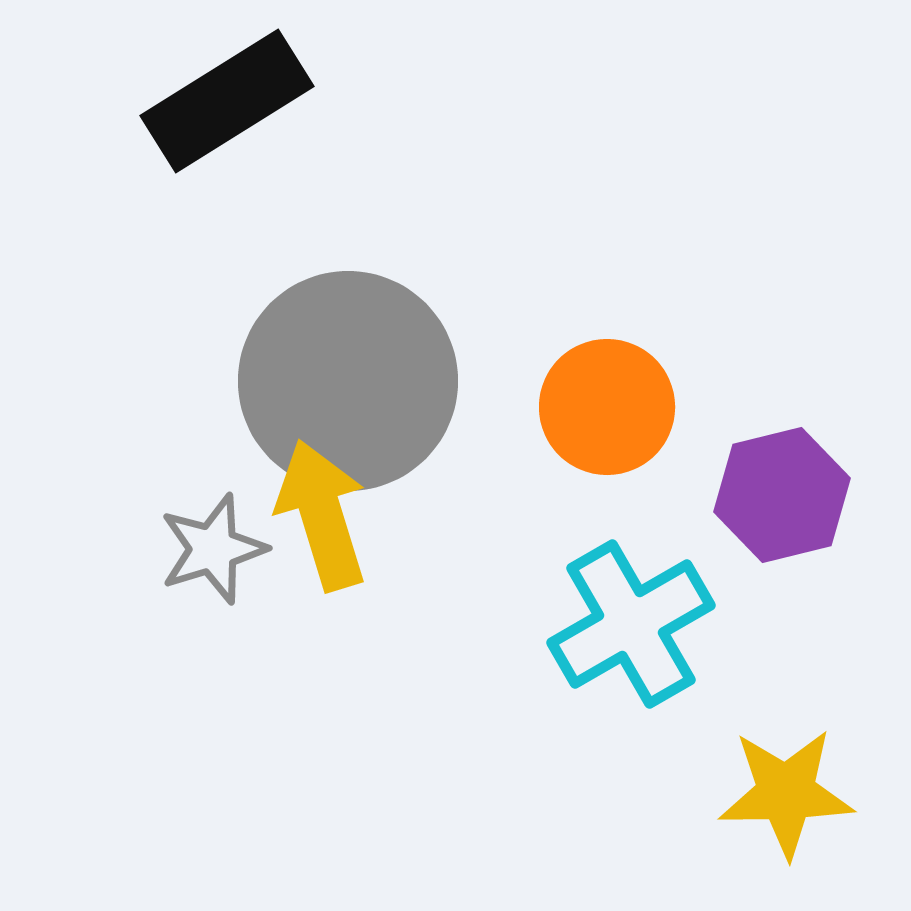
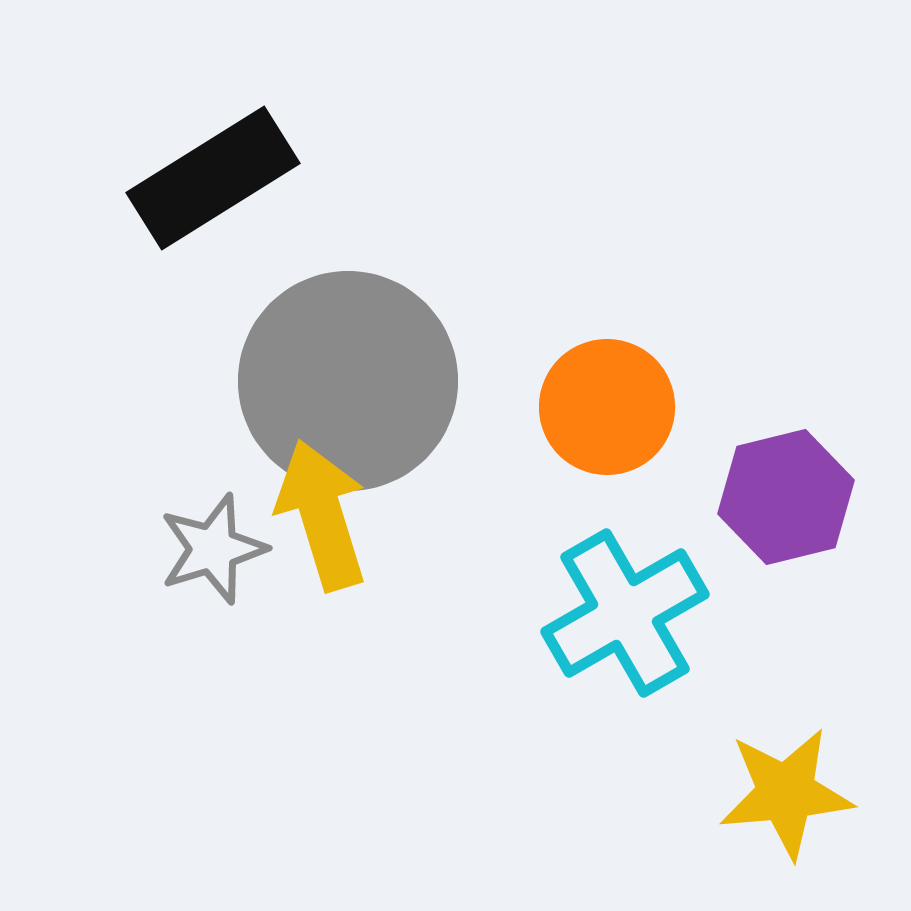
black rectangle: moved 14 px left, 77 px down
purple hexagon: moved 4 px right, 2 px down
cyan cross: moved 6 px left, 11 px up
yellow star: rotated 4 degrees counterclockwise
